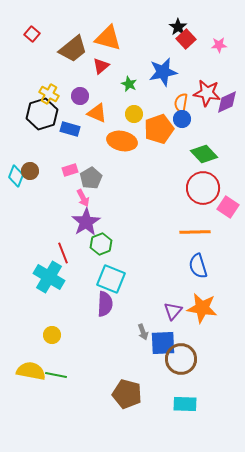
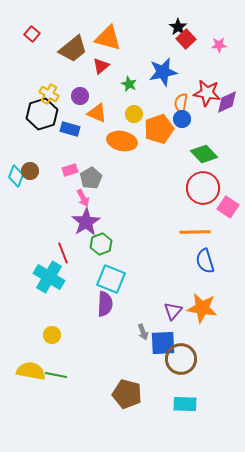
blue semicircle at (198, 266): moved 7 px right, 5 px up
